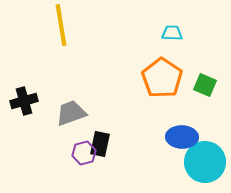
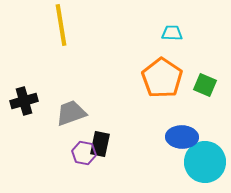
purple hexagon: rotated 25 degrees clockwise
